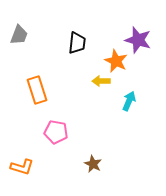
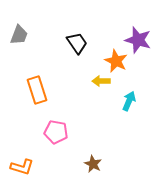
black trapezoid: rotated 40 degrees counterclockwise
